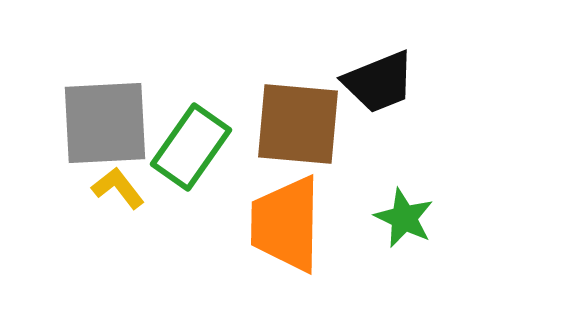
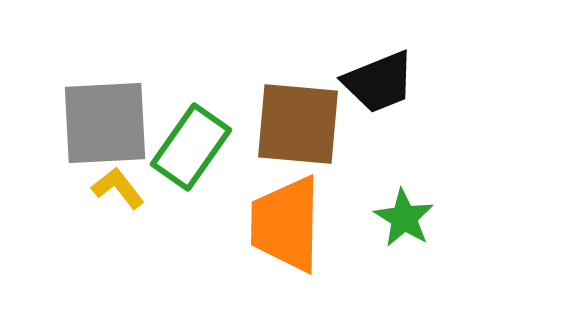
green star: rotated 6 degrees clockwise
